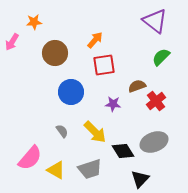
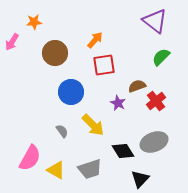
purple star: moved 5 px right, 1 px up; rotated 21 degrees clockwise
yellow arrow: moved 2 px left, 7 px up
pink semicircle: rotated 12 degrees counterclockwise
